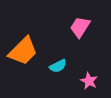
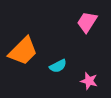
pink trapezoid: moved 7 px right, 5 px up
pink star: rotated 12 degrees counterclockwise
